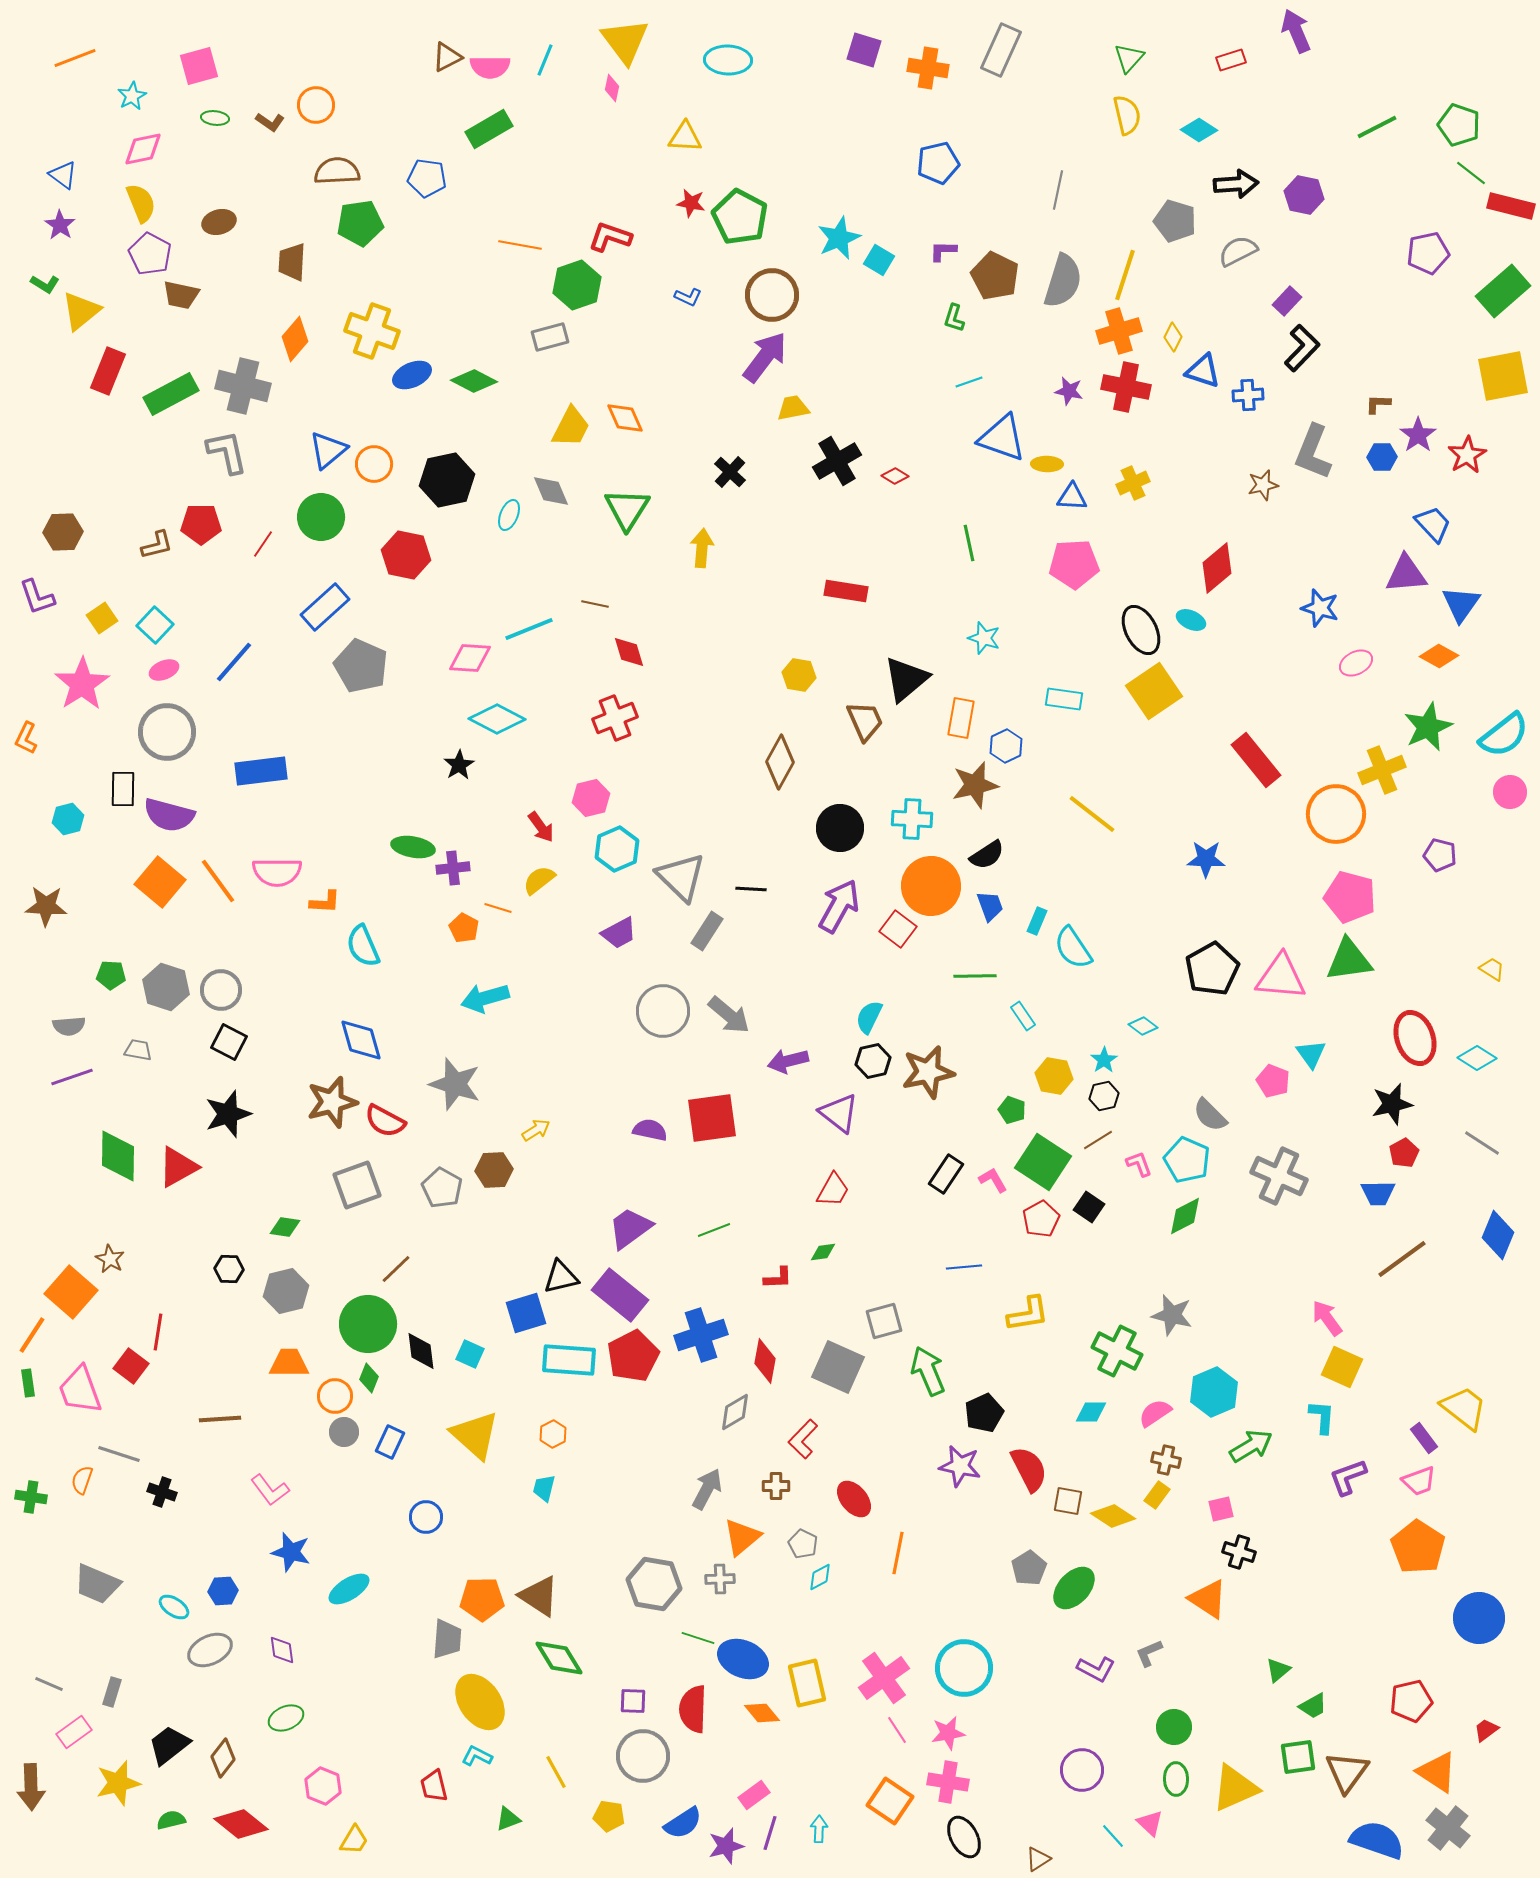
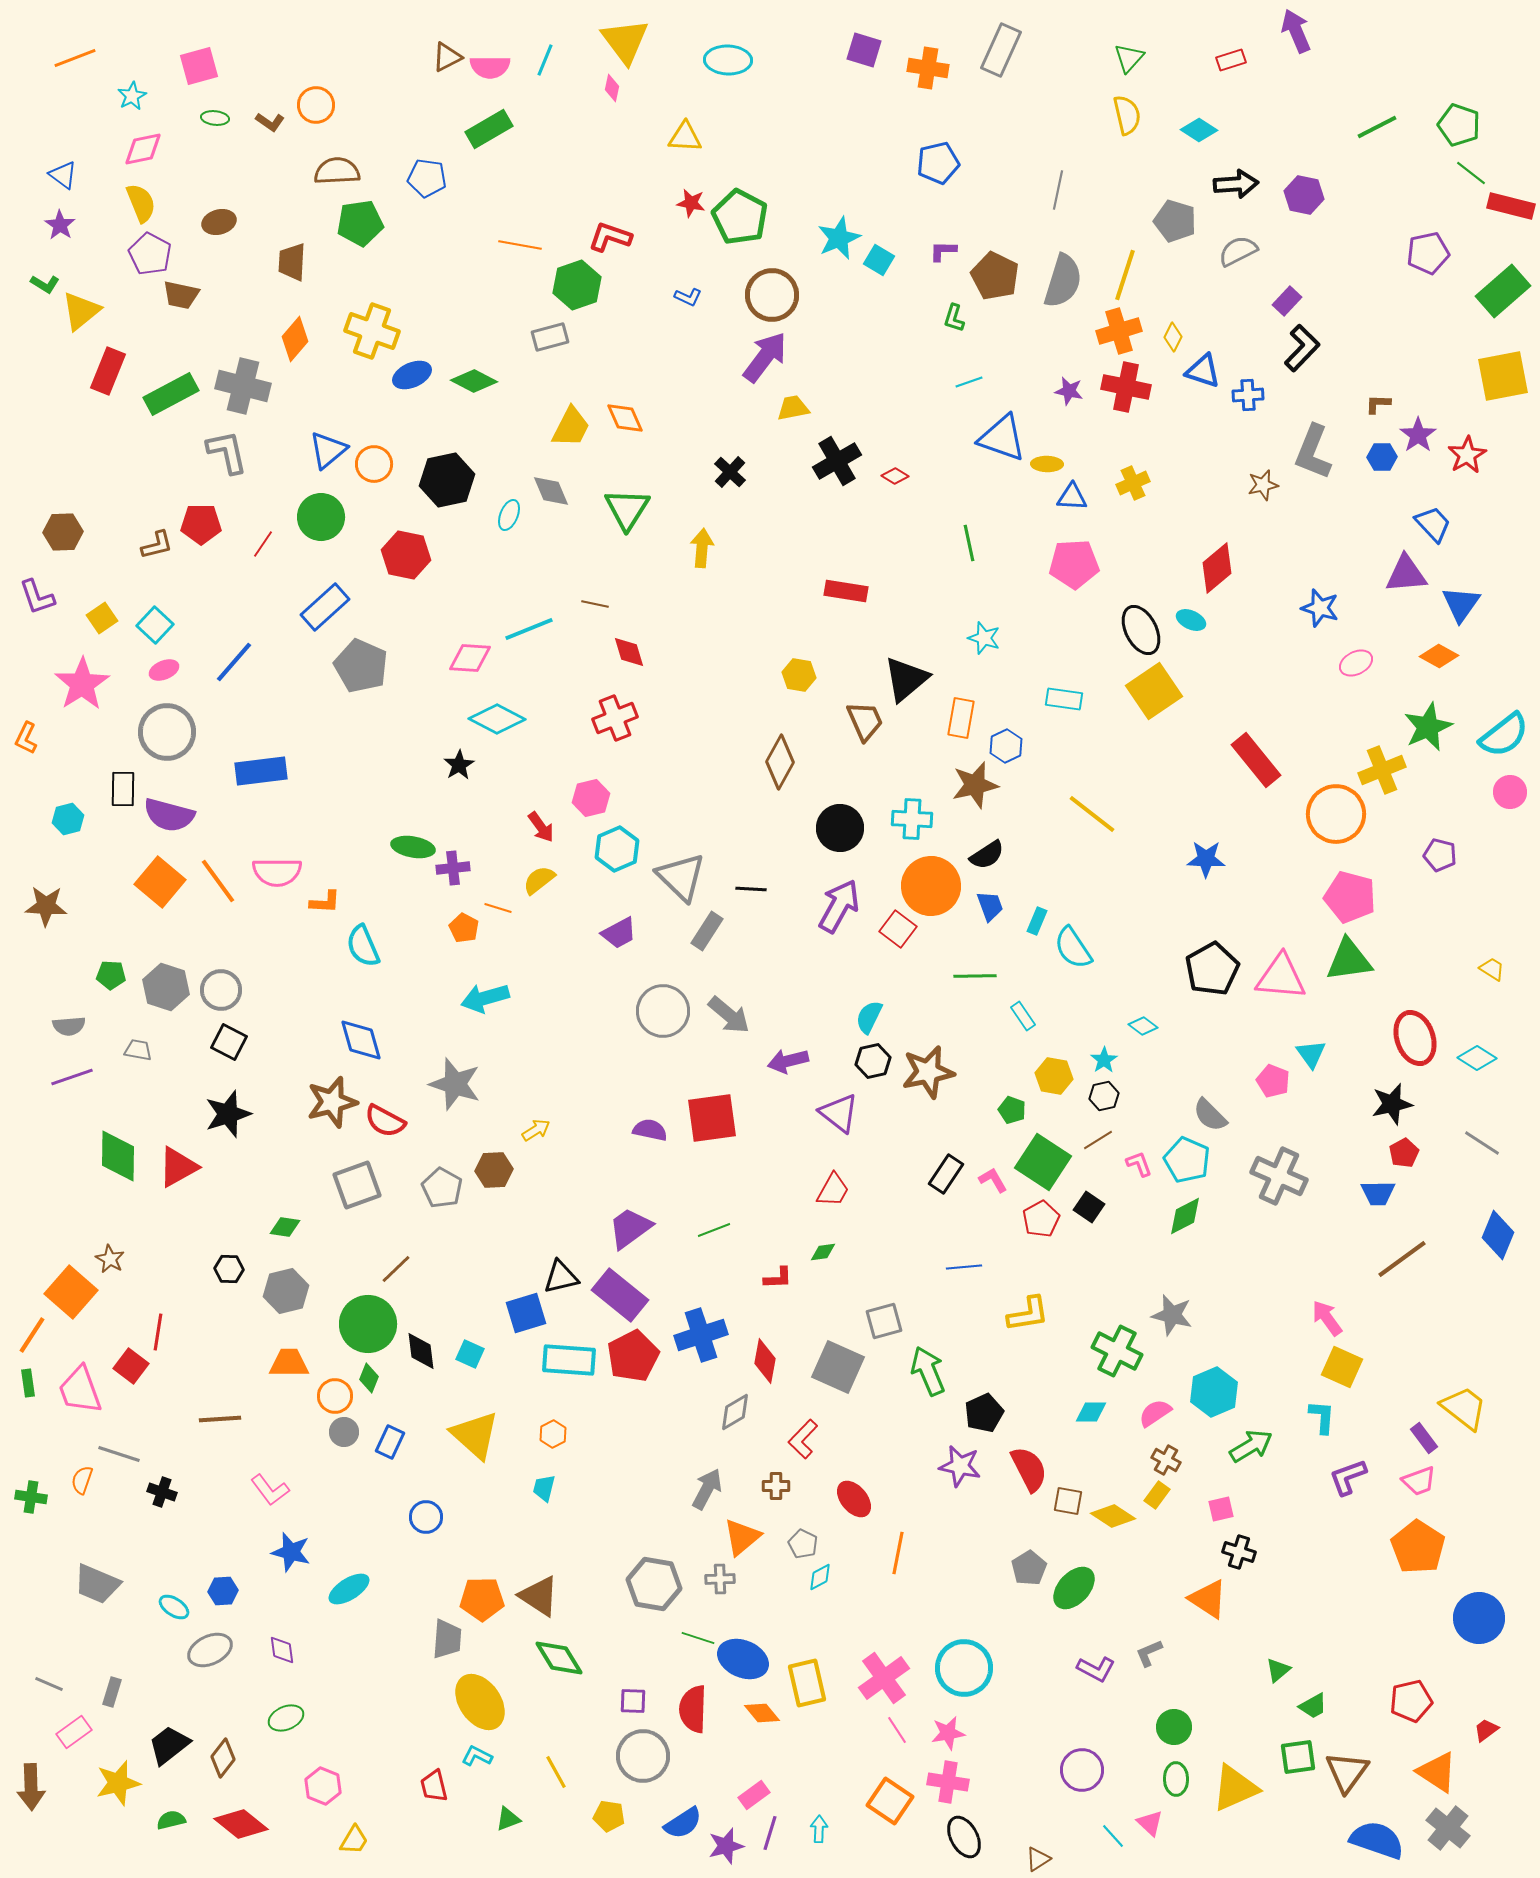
brown cross at (1166, 1460): rotated 16 degrees clockwise
